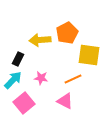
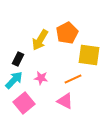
yellow arrow: rotated 55 degrees counterclockwise
cyan arrow: moved 1 px right
